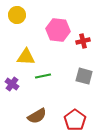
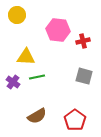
green line: moved 6 px left, 1 px down
purple cross: moved 1 px right, 2 px up
